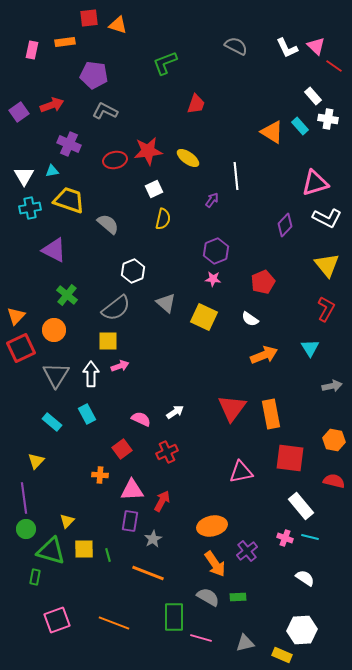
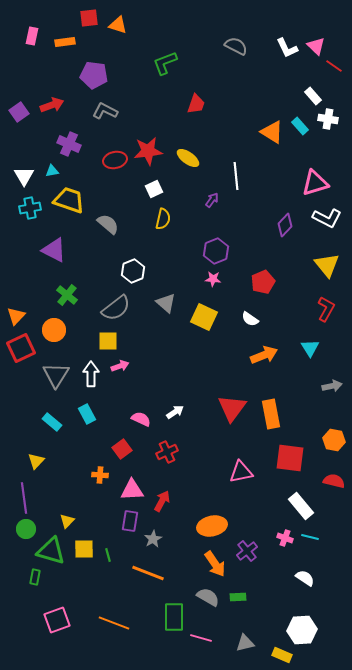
pink rectangle at (32, 50): moved 14 px up
